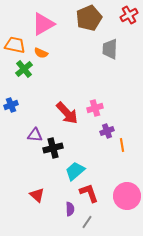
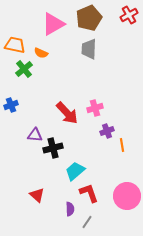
pink triangle: moved 10 px right
gray trapezoid: moved 21 px left
